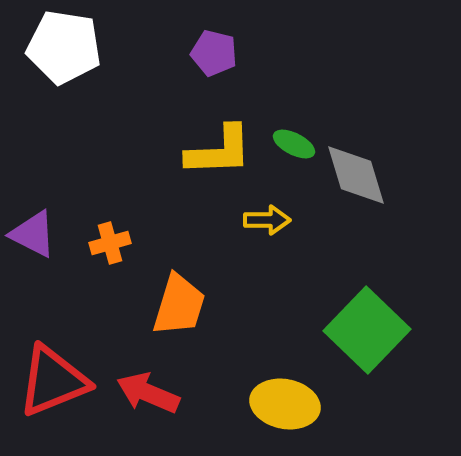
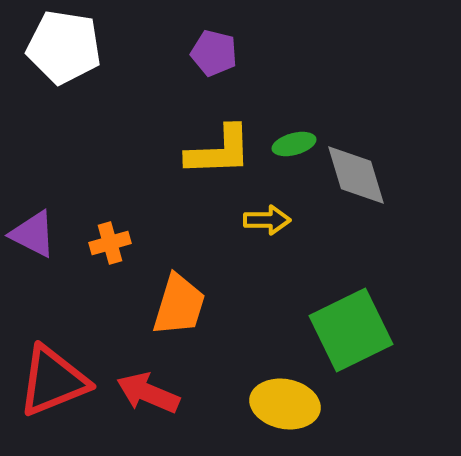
green ellipse: rotated 42 degrees counterclockwise
green square: moved 16 px left; rotated 20 degrees clockwise
